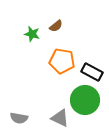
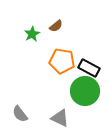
green star: rotated 28 degrees clockwise
black rectangle: moved 3 px left, 4 px up
green circle: moved 9 px up
gray semicircle: moved 1 px right, 4 px up; rotated 42 degrees clockwise
